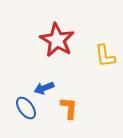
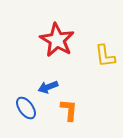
blue arrow: moved 4 px right, 1 px up
orange L-shape: moved 2 px down
